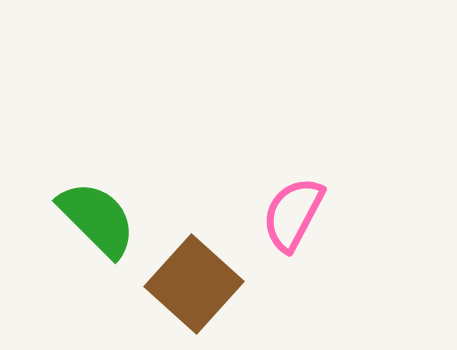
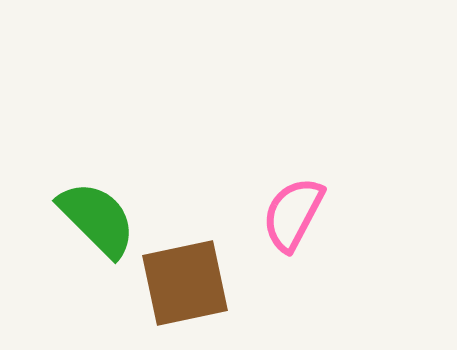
brown square: moved 9 px left, 1 px up; rotated 36 degrees clockwise
